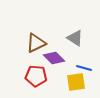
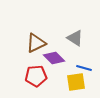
red pentagon: rotated 10 degrees counterclockwise
